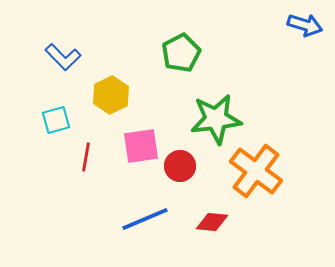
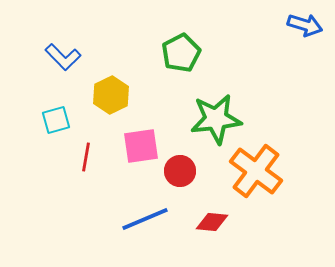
red circle: moved 5 px down
